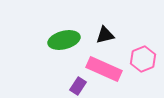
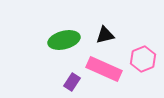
purple rectangle: moved 6 px left, 4 px up
